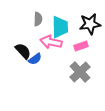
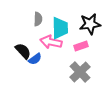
cyan trapezoid: moved 1 px down
